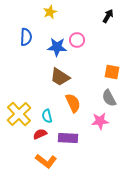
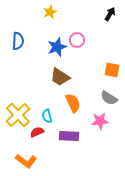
black arrow: moved 2 px right, 2 px up
blue semicircle: moved 8 px left, 4 px down
blue star: rotated 24 degrees counterclockwise
orange square: moved 2 px up
gray semicircle: rotated 30 degrees counterclockwise
yellow cross: moved 1 px left, 1 px down
red semicircle: moved 3 px left, 2 px up
purple rectangle: moved 1 px right, 2 px up
orange L-shape: moved 20 px left
